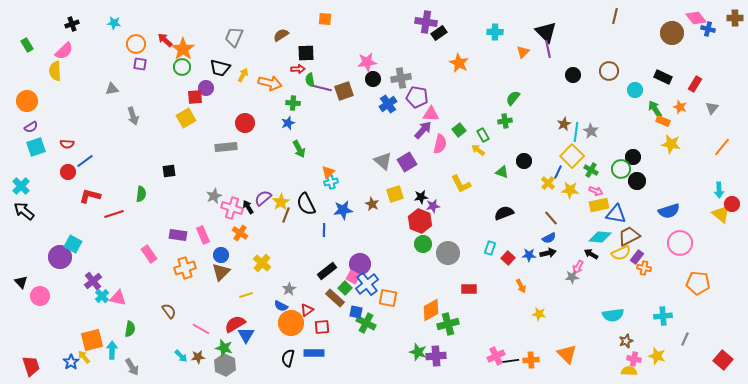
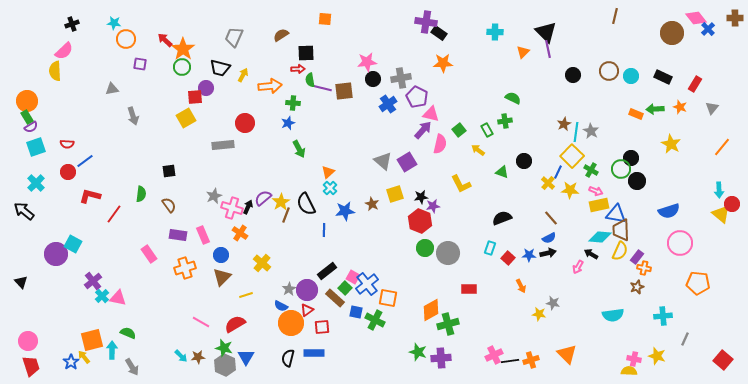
blue cross at (708, 29): rotated 32 degrees clockwise
black rectangle at (439, 33): rotated 70 degrees clockwise
orange circle at (136, 44): moved 10 px left, 5 px up
green rectangle at (27, 45): moved 72 px down
orange star at (459, 63): moved 16 px left; rotated 30 degrees counterclockwise
orange arrow at (270, 83): moved 3 px down; rotated 20 degrees counterclockwise
cyan circle at (635, 90): moved 4 px left, 14 px up
brown square at (344, 91): rotated 12 degrees clockwise
purple pentagon at (417, 97): rotated 15 degrees clockwise
green semicircle at (513, 98): rotated 77 degrees clockwise
green arrow at (655, 109): rotated 60 degrees counterclockwise
pink triangle at (431, 114): rotated 12 degrees clockwise
orange rectangle at (663, 121): moved 27 px left, 7 px up
green rectangle at (483, 135): moved 4 px right, 5 px up
yellow star at (671, 144): rotated 18 degrees clockwise
gray rectangle at (226, 147): moved 3 px left, 2 px up
black circle at (633, 157): moved 2 px left, 1 px down
cyan cross at (331, 182): moved 1 px left, 6 px down; rotated 32 degrees counterclockwise
cyan cross at (21, 186): moved 15 px right, 3 px up
black arrow at (248, 207): rotated 56 degrees clockwise
blue star at (343, 210): moved 2 px right, 1 px down
black semicircle at (504, 213): moved 2 px left, 5 px down
red line at (114, 214): rotated 36 degrees counterclockwise
brown trapezoid at (629, 236): moved 8 px left, 6 px up; rotated 65 degrees counterclockwise
green circle at (423, 244): moved 2 px right, 4 px down
yellow semicircle at (621, 253): moved 1 px left, 2 px up; rotated 42 degrees counterclockwise
purple circle at (60, 257): moved 4 px left, 3 px up
purple circle at (360, 264): moved 53 px left, 26 px down
brown triangle at (221, 272): moved 1 px right, 5 px down
gray star at (572, 277): moved 19 px left, 26 px down; rotated 16 degrees clockwise
pink circle at (40, 296): moved 12 px left, 45 px down
brown semicircle at (169, 311): moved 106 px up
green cross at (366, 323): moved 9 px right, 3 px up
green semicircle at (130, 329): moved 2 px left, 4 px down; rotated 77 degrees counterclockwise
pink line at (201, 329): moved 7 px up
blue triangle at (246, 335): moved 22 px down
brown star at (626, 341): moved 11 px right, 54 px up
purple cross at (436, 356): moved 5 px right, 2 px down
pink cross at (496, 356): moved 2 px left, 1 px up
orange cross at (531, 360): rotated 14 degrees counterclockwise
